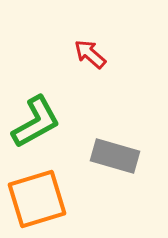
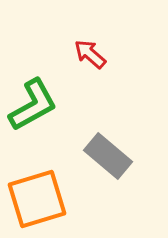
green L-shape: moved 3 px left, 17 px up
gray rectangle: moved 7 px left; rotated 24 degrees clockwise
